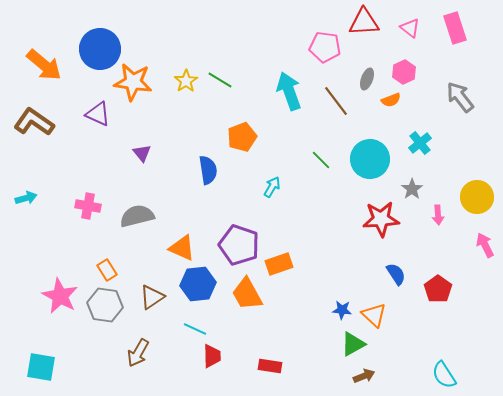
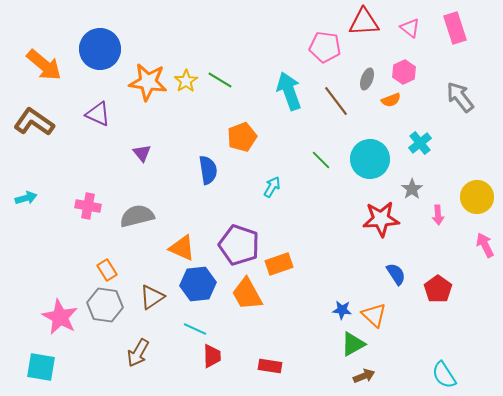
orange star at (133, 82): moved 15 px right
pink star at (60, 296): moved 21 px down
